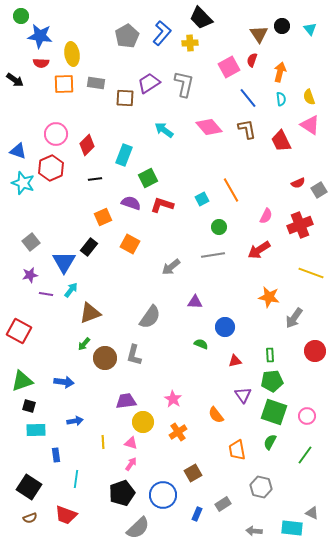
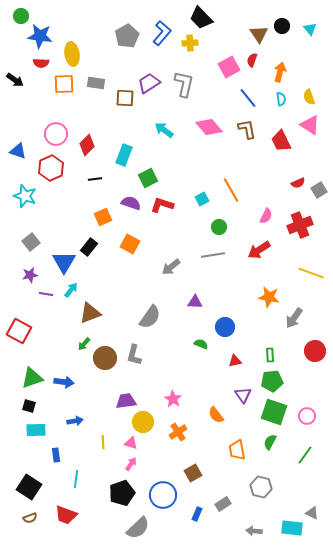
cyan star at (23, 183): moved 2 px right, 13 px down
green triangle at (22, 381): moved 10 px right, 3 px up
